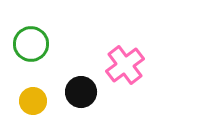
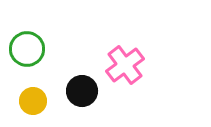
green circle: moved 4 px left, 5 px down
black circle: moved 1 px right, 1 px up
